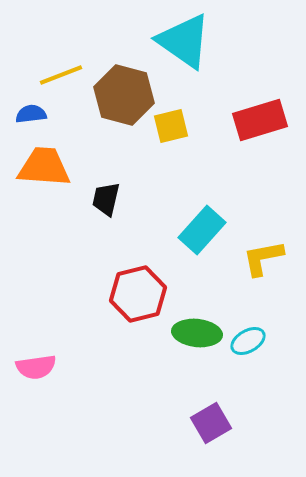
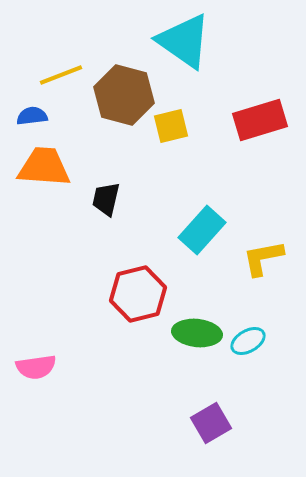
blue semicircle: moved 1 px right, 2 px down
